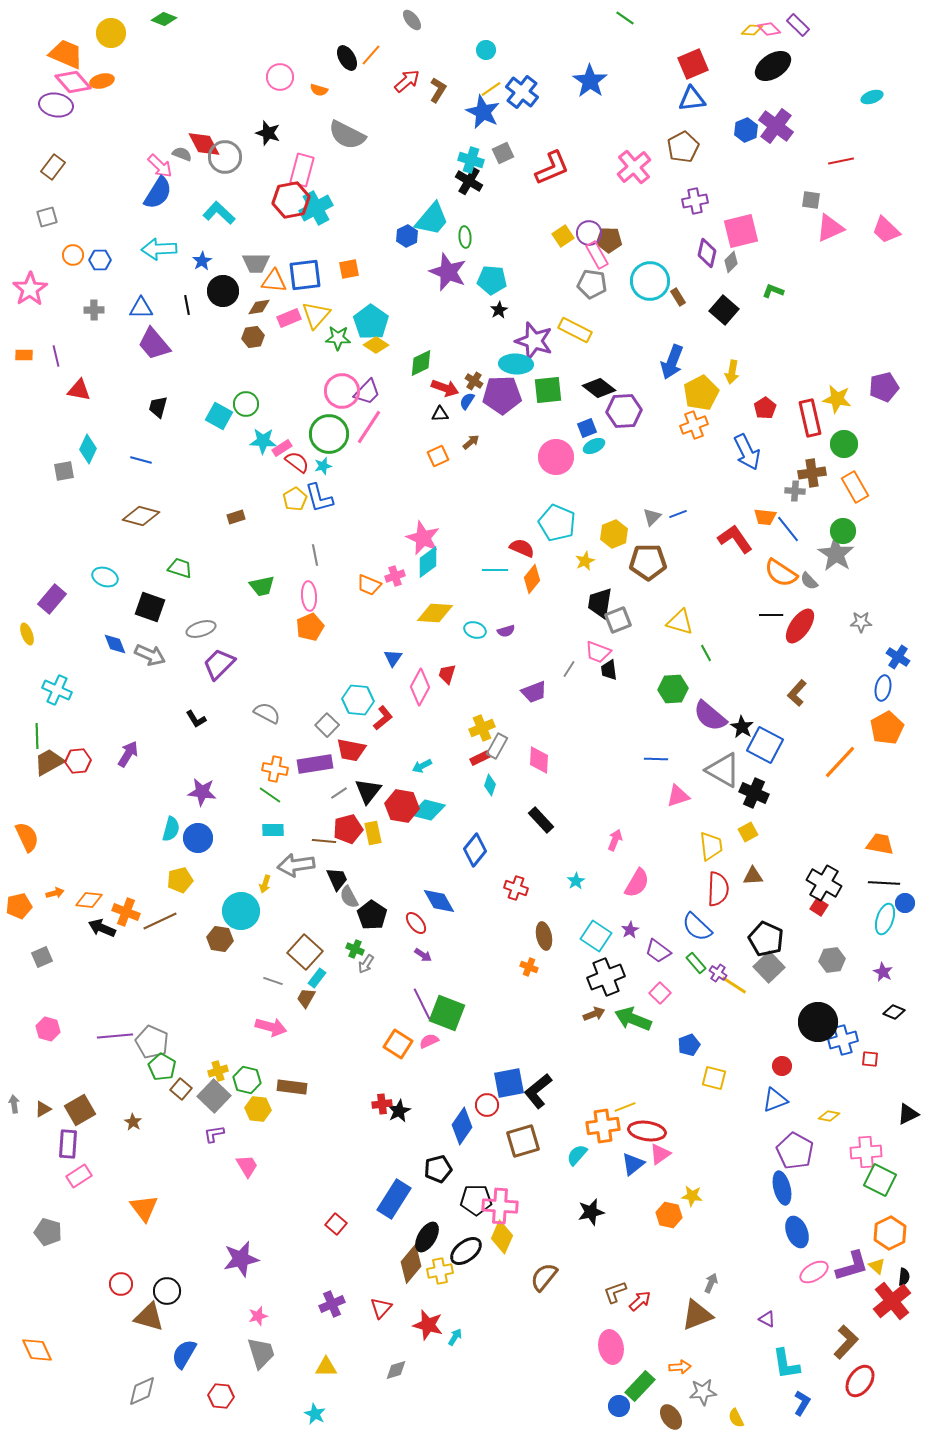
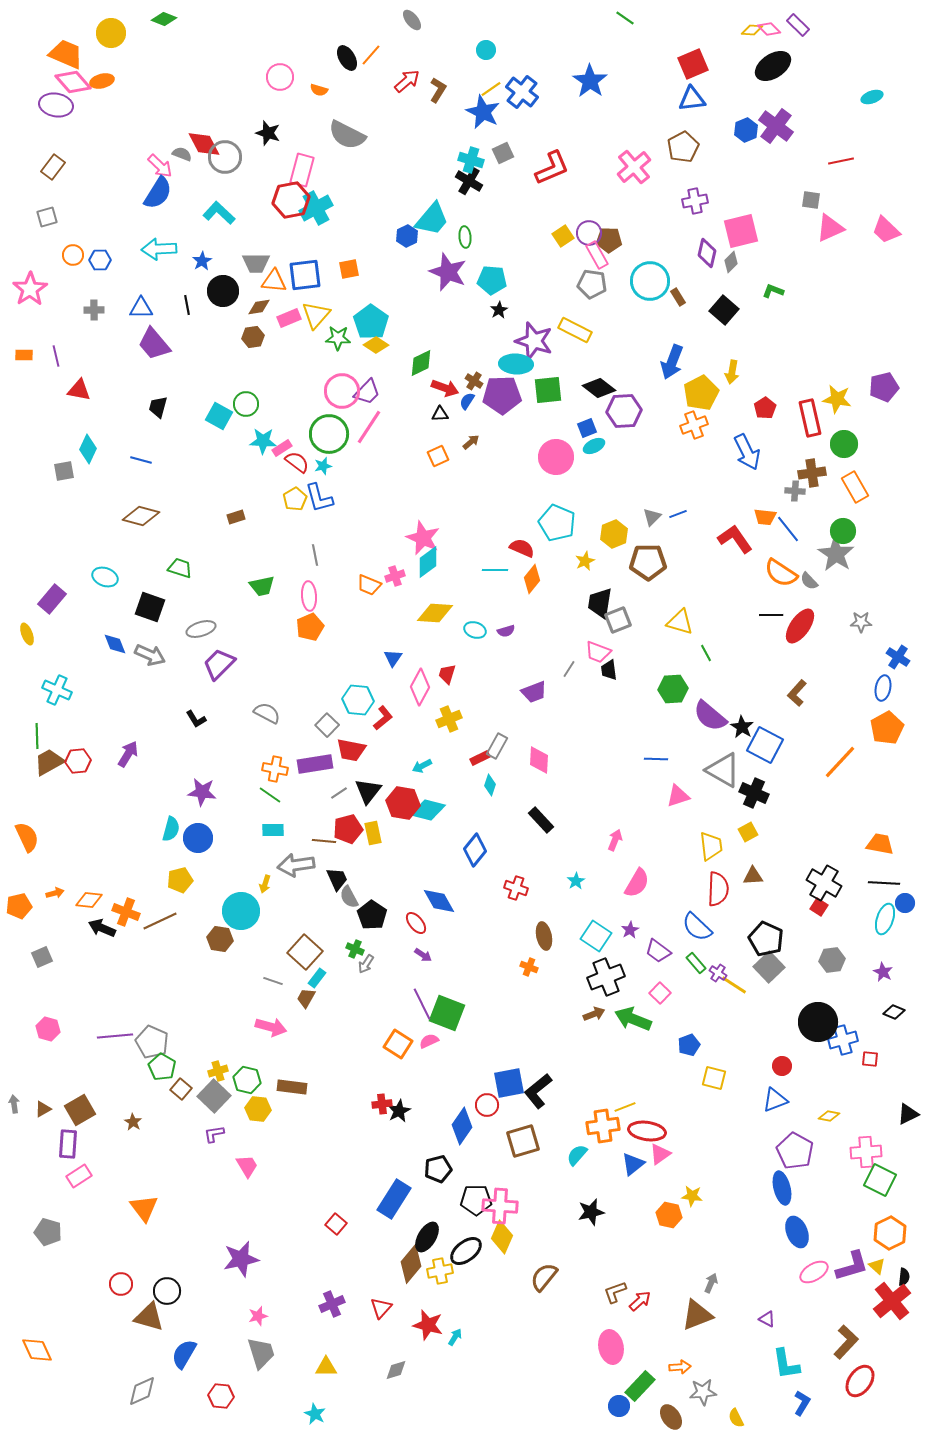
yellow cross at (482, 728): moved 33 px left, 9 px up
red hexagon at (402, 806): moved 1 px right, 3 px up
